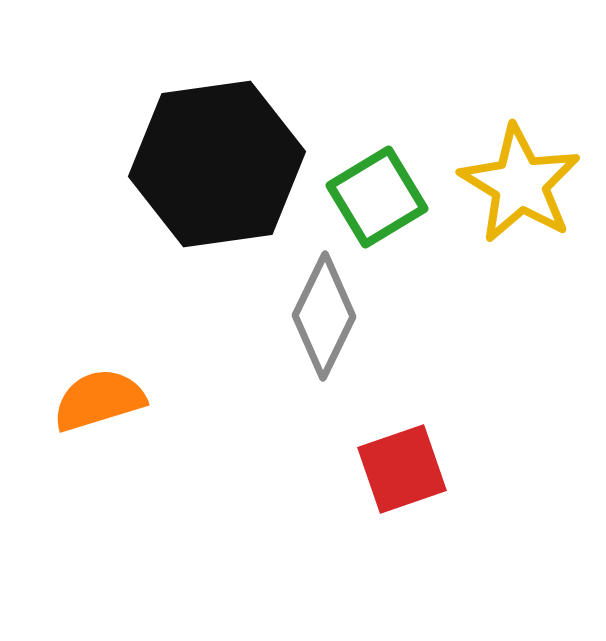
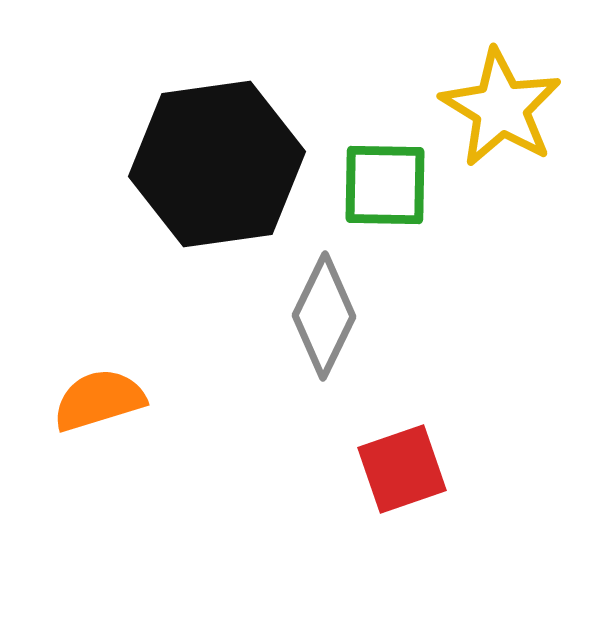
yellow star: moved 19 px left, 76 px up
green square: moved 8 px right, 12 px up; rotated 32 degrees clockwise
